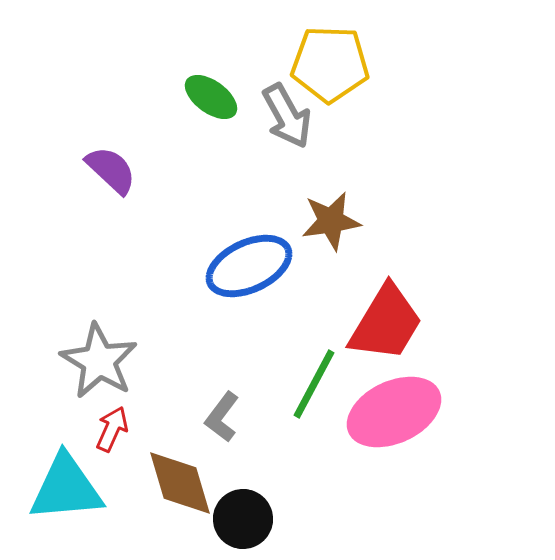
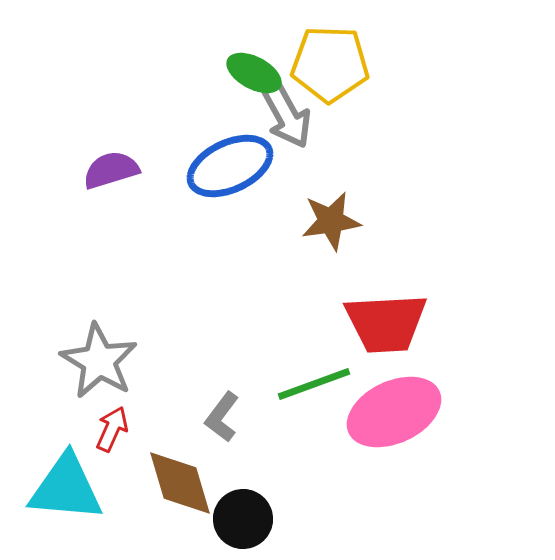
green ellipse: moved 43 px right, 24 px up; rotated 8 degrees counterclockwise
purple semicircle: rotated 60 degrees counterclockwise
blue ellipse: moved 19 px left, 100 px up
red trapezoid: rotated 56 degrees clockwise
green line: rotated 42 degrees clockwise
cyan triangle: rotated 10 degrees clockwise
